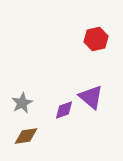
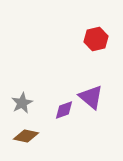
brown diamond: rotated 20 degrees clockwise
